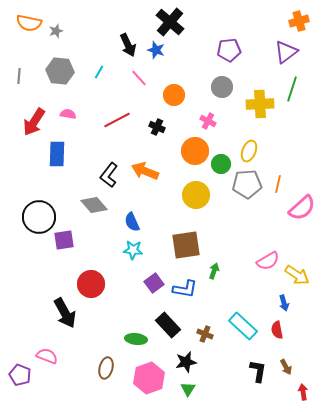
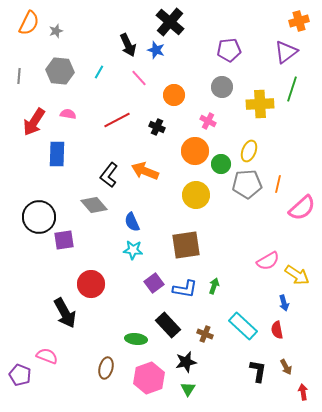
orange semicircle at (29, 23): rotated 75 degrees counterclockwise
green arrow at (214, 271): moved 15 px down
